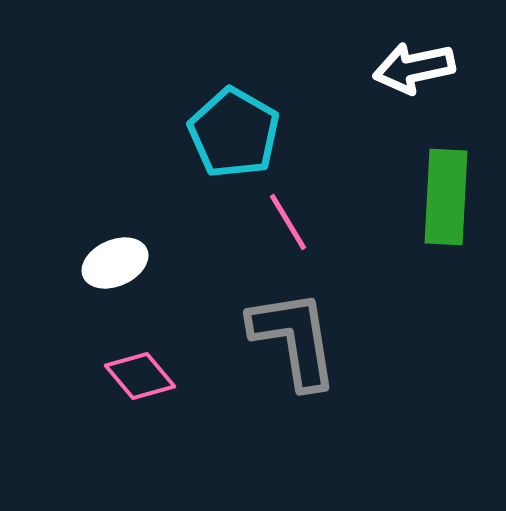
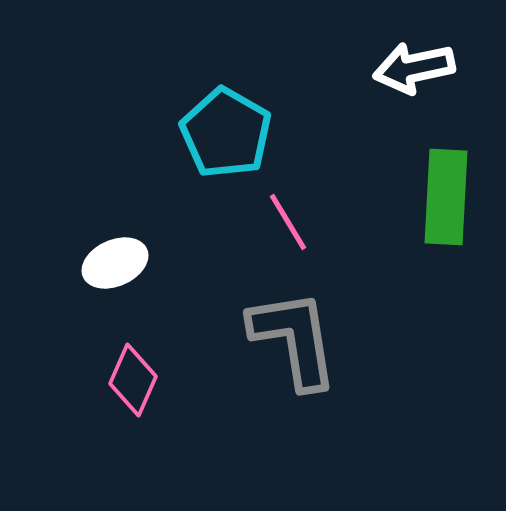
cyan pentagon: moved 8 px left
pink diamond: moved 7 px left, 4 px down; rotated 64 degrees clockwise
